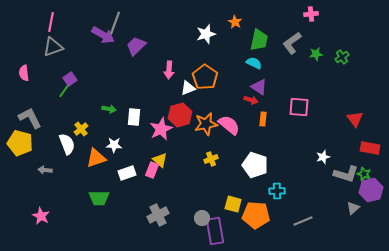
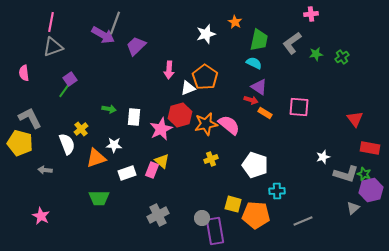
orange rectangle at (263, 119): moved 2 px right, 6 px up; rotated 64 degrees counterclockwise
yellow triangle at (160, 160): moved 2 px right, 1 px down
